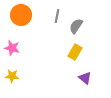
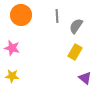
gray line: rotated 16 degrees counterclockwise
